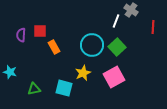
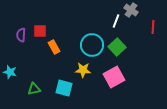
yellow star: moved 3 px up; rotated 28 degrees clockwise
